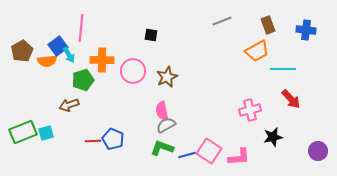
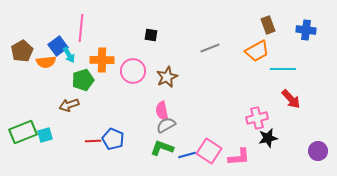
gray line: moved 12 px left, 27 px down
orange semicircle: moved 1 px left, 1 px down
pink cross: moved 7 px right, 8 px down
cyan square: moved 1 px left, 2 px down
black star: moved 5 px left, 1 px down
